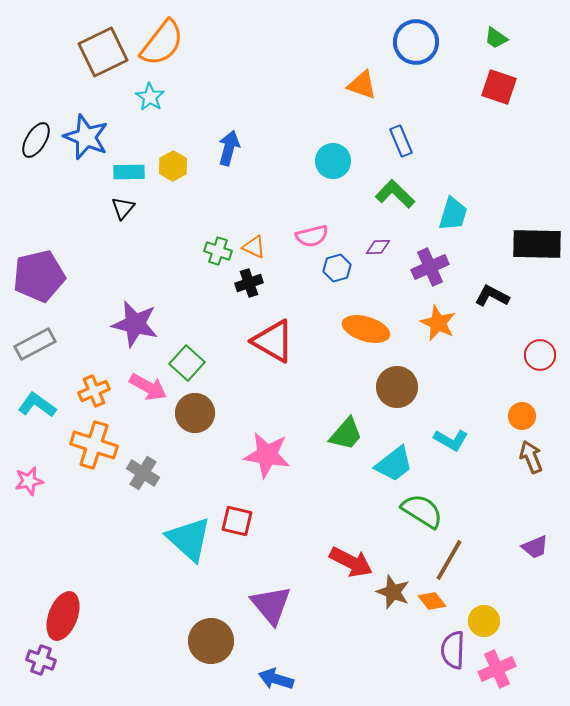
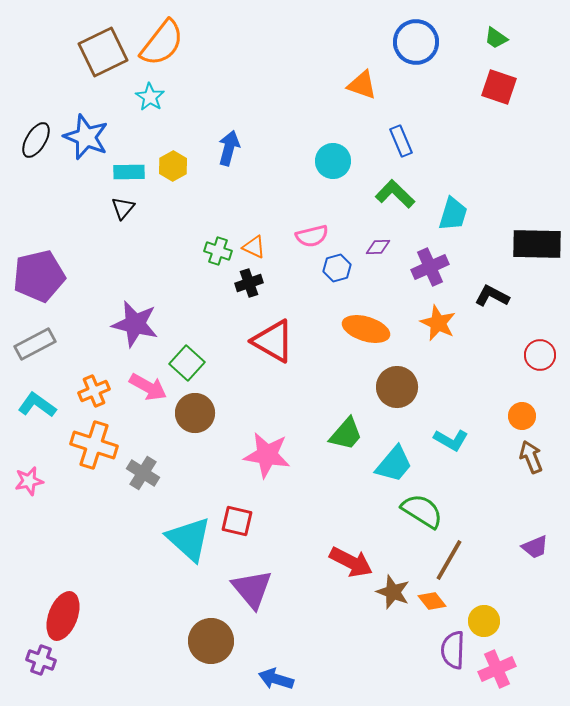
cyan trapezoid at (394, 464): rotated 12 degrees counterclockwise
purple triangle at (271, 605): moved 19 px left, 16 px up
